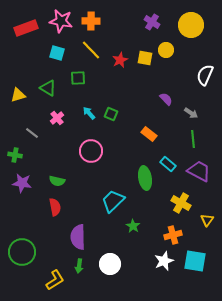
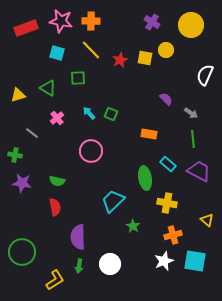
orange rectangle at (149, 134): rotated 28 degrees counterclockwise
yellow cross at (181, 203): moved 14 px left; rotated 18 degrees counterclockwise
yellow triangle at (207, 220): rotated 24 degrees counterclockwise
